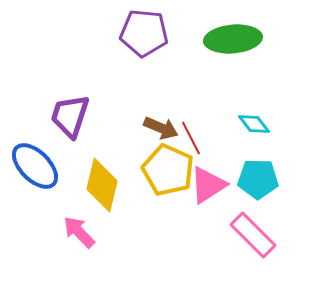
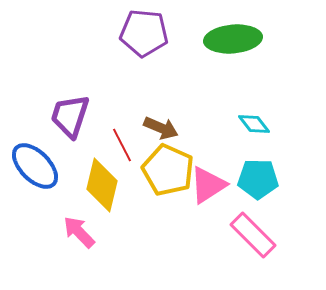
red line: moved 69 px left, 7 px down
